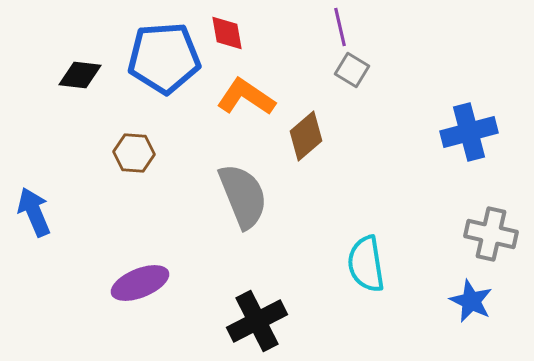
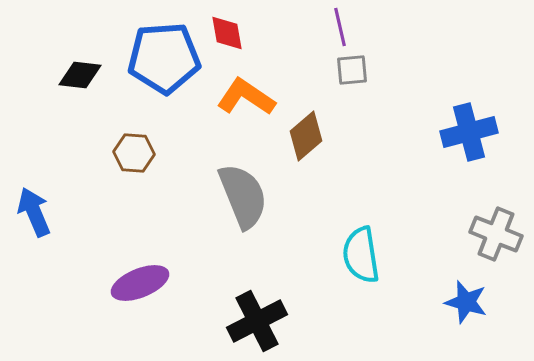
gray square: rotated 36 degrees counterclockwise
gray cross: moved 5 px right; rotated 9 degrees clockwise
cyan semicircle: moved 5 px left, 9 px up
blue star: moved 5 px left, 1 px down; rotated 9 degrees counterclockwise
